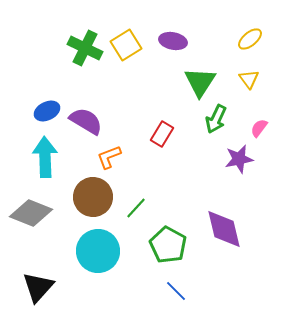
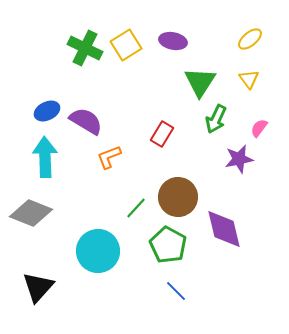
brown circle: moved 85 px right
